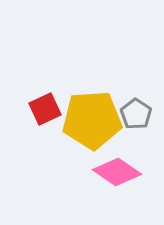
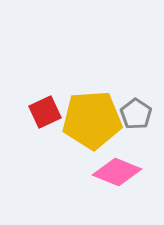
red square: moved 3 px down
pink diamond: rotated 12 degrees counterclockwise
